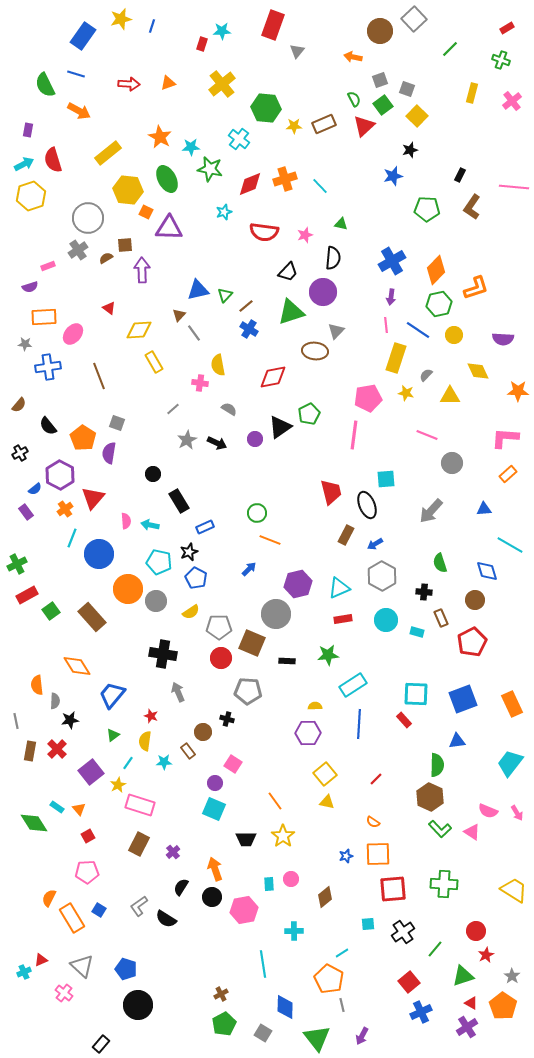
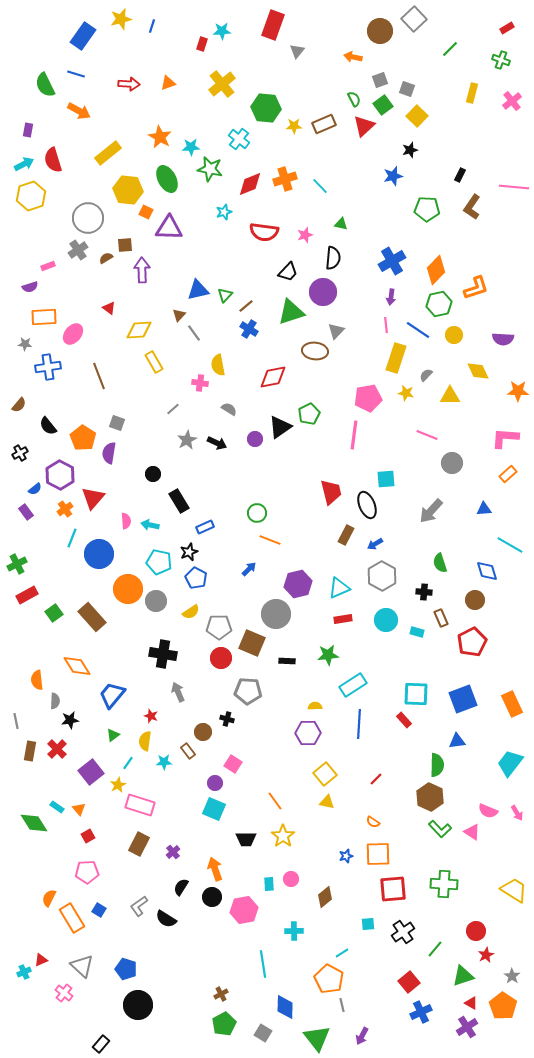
green square at (51, 611): moved 3 px right, 2 px down
orange semicircle at (37, 685): moved 5 px up
